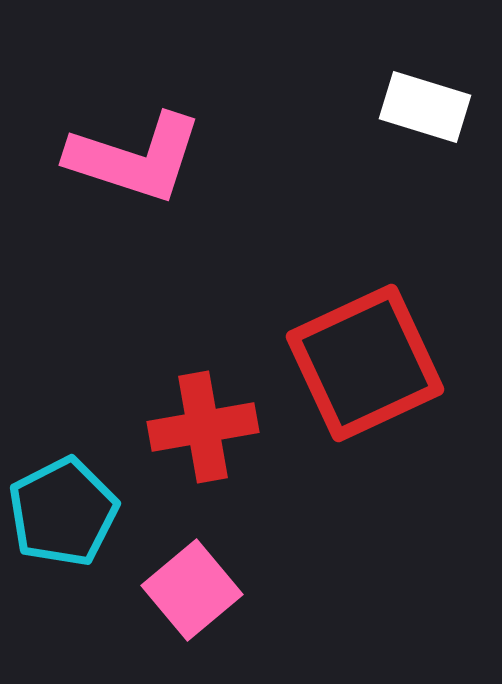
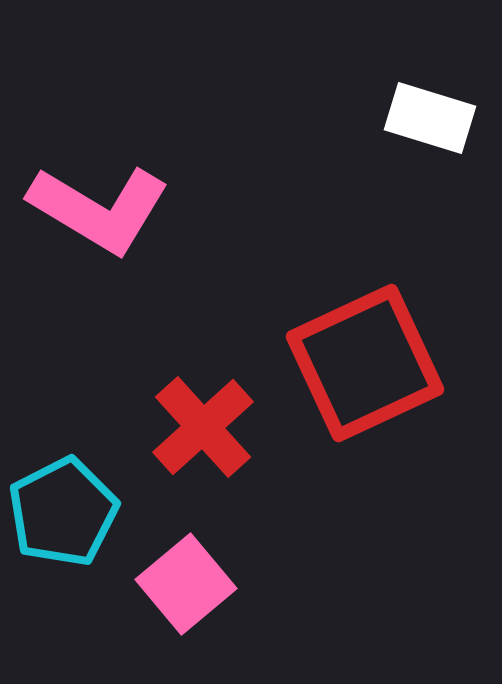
white rectangle: moved 5 px right, 11 px down
pink L-shape: moved 36 px left, 51 px down; rotated 13 degrees clockwise
red cross: rotated 32 degrees counterclockwise
pink square: moved 6 px left, 6 px up
